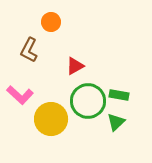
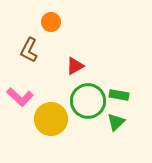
pink L-shape: moved 2 px down
